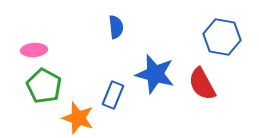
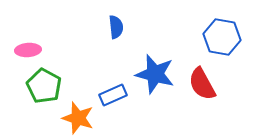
pink ellipse: moved 6 px left
blue rectangle: rotated 44 degrees clockwise
